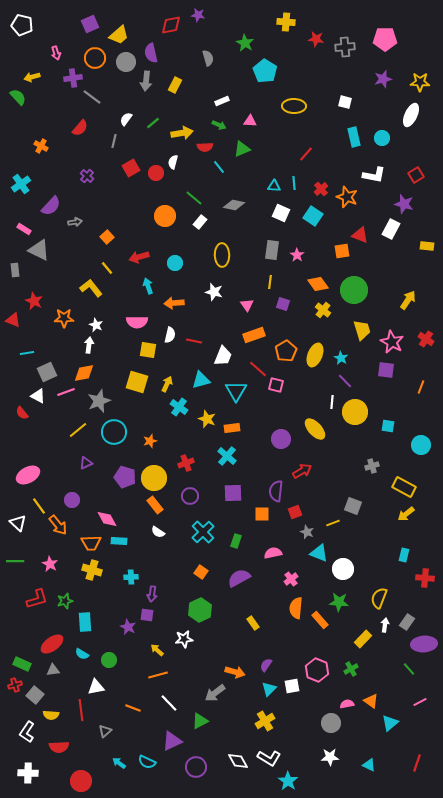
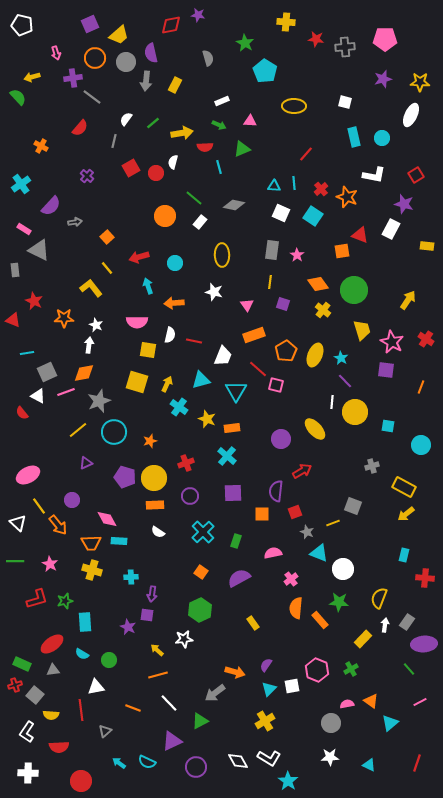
cyan line at (219, 167): rotated 24 degrees clockwise
orange rectangle at (155, 505): rotated 54 degrees counterclockwise
